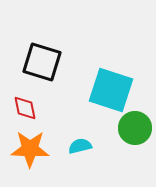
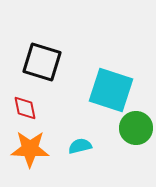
green circle: moved 1 px right
